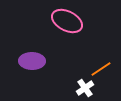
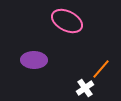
purple ellipse: moved 2 px right, 1 px up
orange line: rotated 15 degrees counterclockwise
